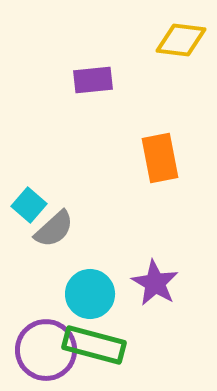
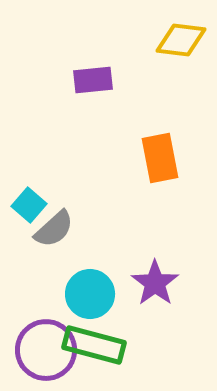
purple star: rotated 6 degrees clockwise
